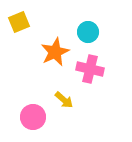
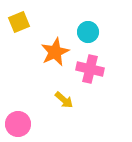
pink circle: moved 15 px left, 7 px down
